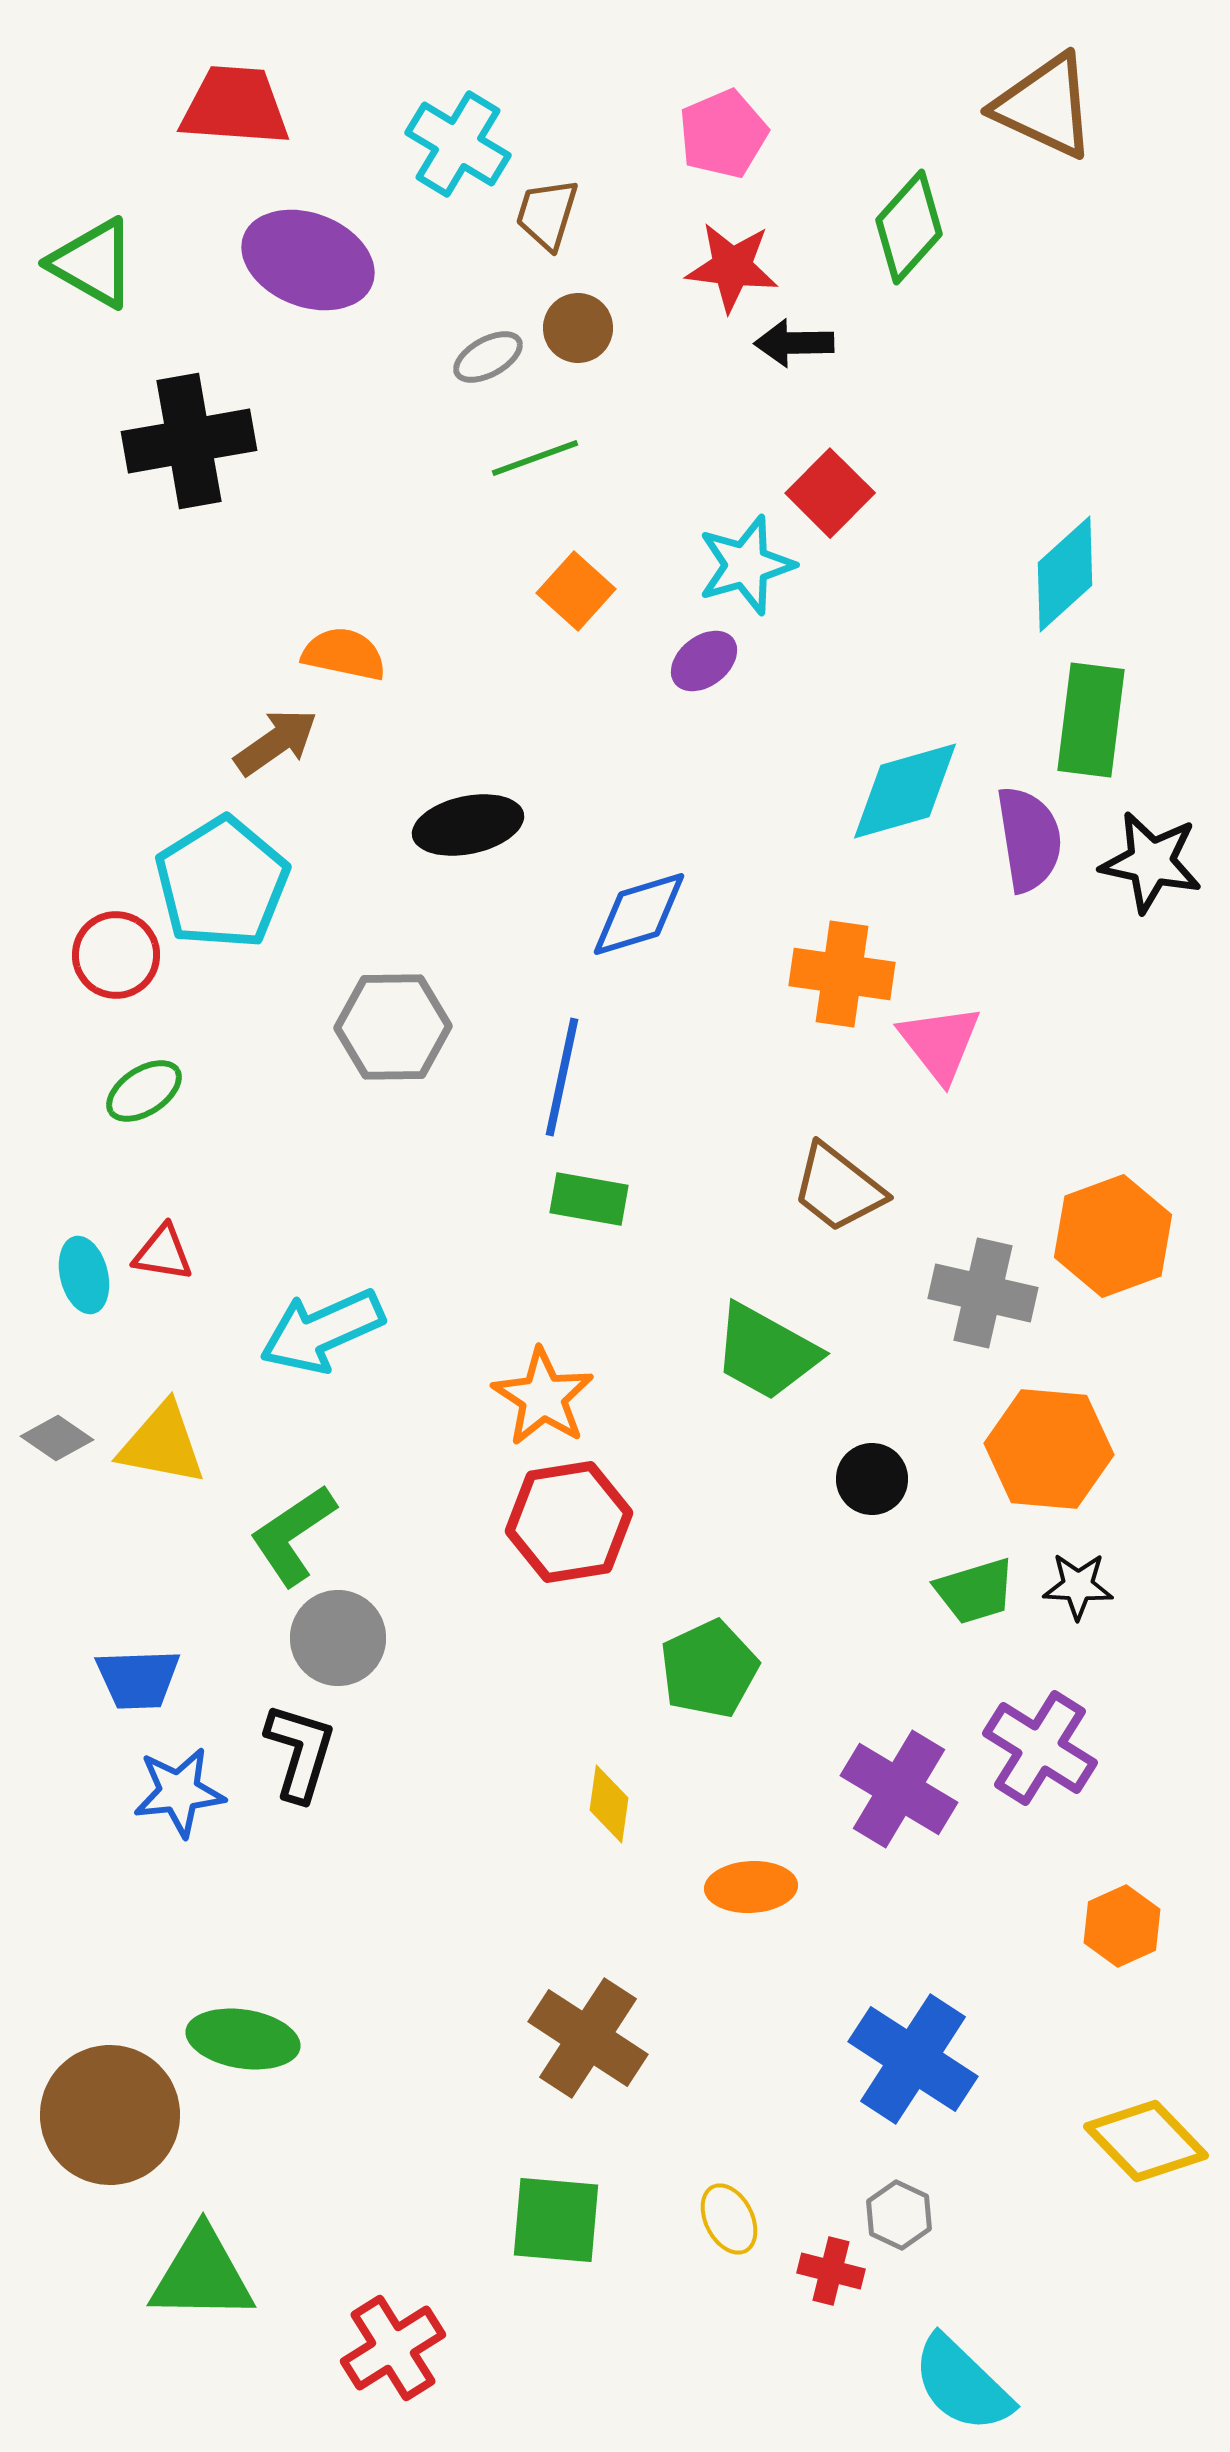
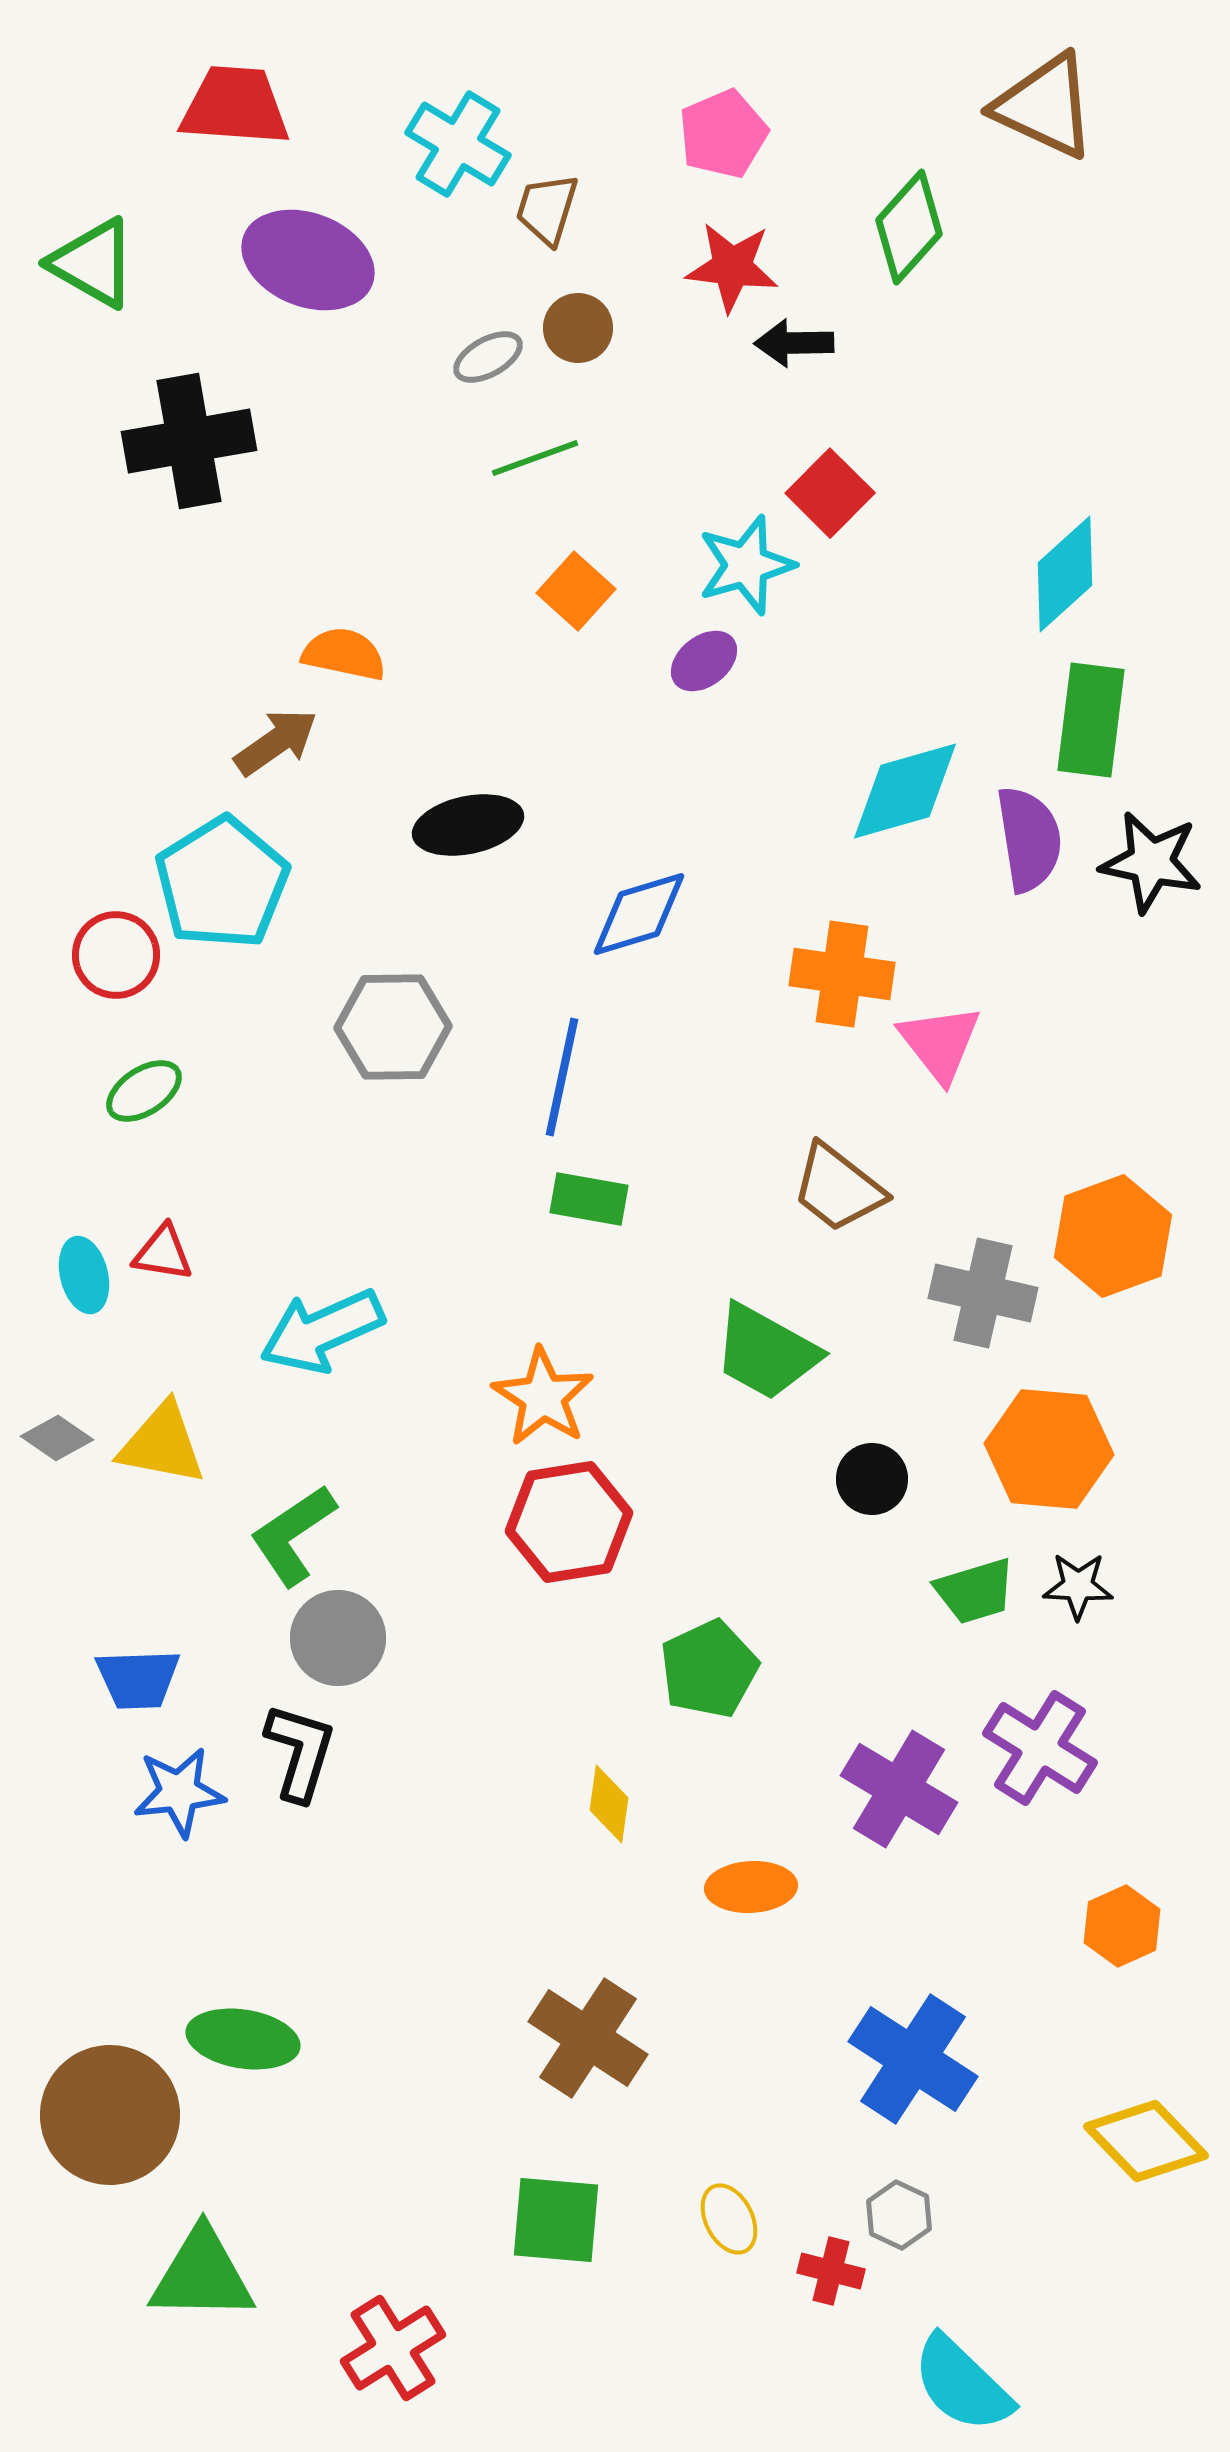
brown trapezoid at (547, 214): moved 5 px up
